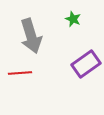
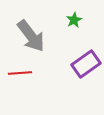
green star: moved 1 px right, 1 px down; rotated 21 degrees clockwise
gray arrow: rotated 20 degrees counterclockwise
